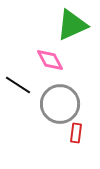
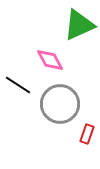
green triangle: moved 7 px right
red rectangle: moved 11 px right, 1 px down; rotated 12 degrees clockwise
